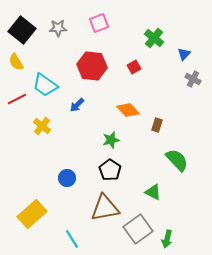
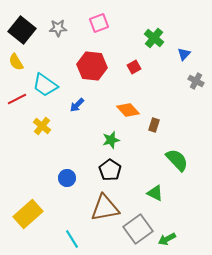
gray cross: moved 3 px right, 2 px down
brown rectangle: moved 3 px left
green triangle: moved 2 px right, 1 px down
yellow rectangle: moved 4 px left
green arrow: rotated 48 degrees clockwise
